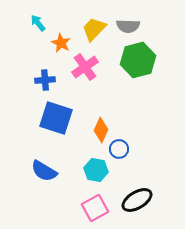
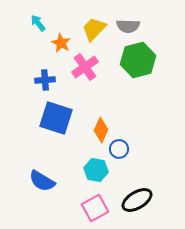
blue semicircle: moved 2 px left, 10 px down
